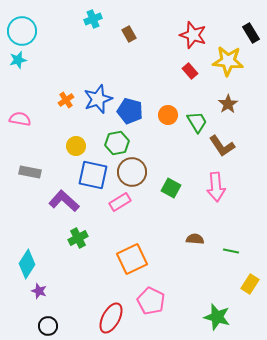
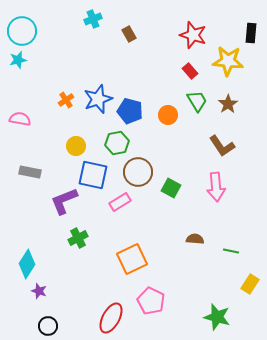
black rectangle: rotated 36 degrees clockwise
green trapezoid: moved 21 px up
brown circle: moved 6 px right
purple L-shape: rotated 64 degrees counterclockwise
